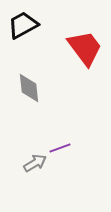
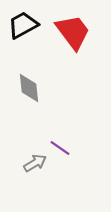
red trapezoid: moved 12 px left, 16 px up
purple line: rotated 55 degrees clockwise
